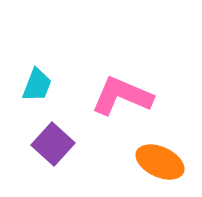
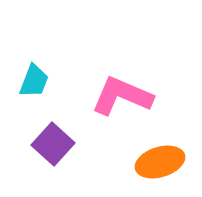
cyan trapezoid: moved 3 px left, 4 px up
orange ellipse: rotated 42 degrees counterclockwise
